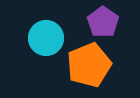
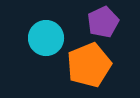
purple pentagon: rotated 12 degrees clockwise
